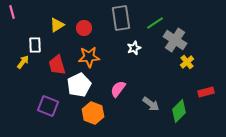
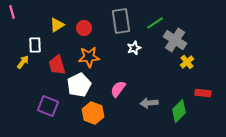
gray rectangle: moved 3 px down
red rectangle: moved 3 px left, 1 px down; rotated 21 degrees clockwise
gray arrow: moved 2 px left, 1 px up; rotated 138 degrees clockwise
